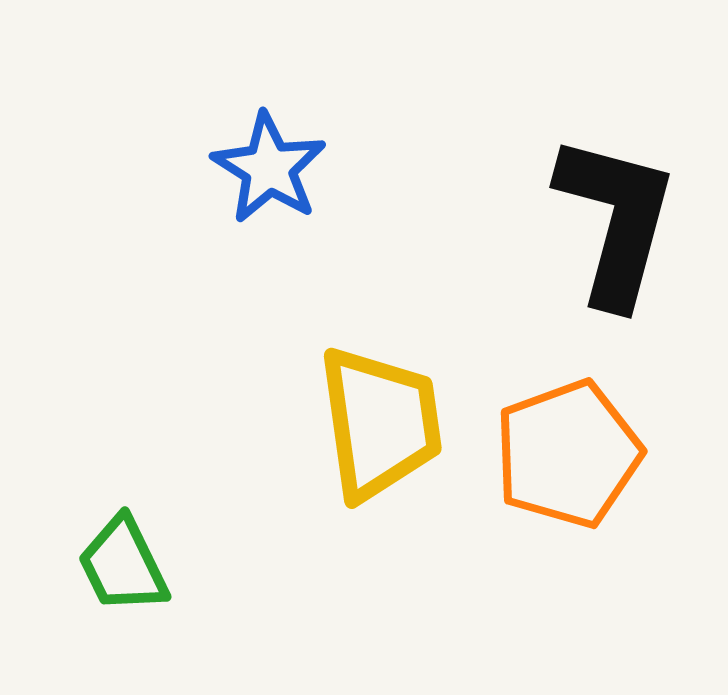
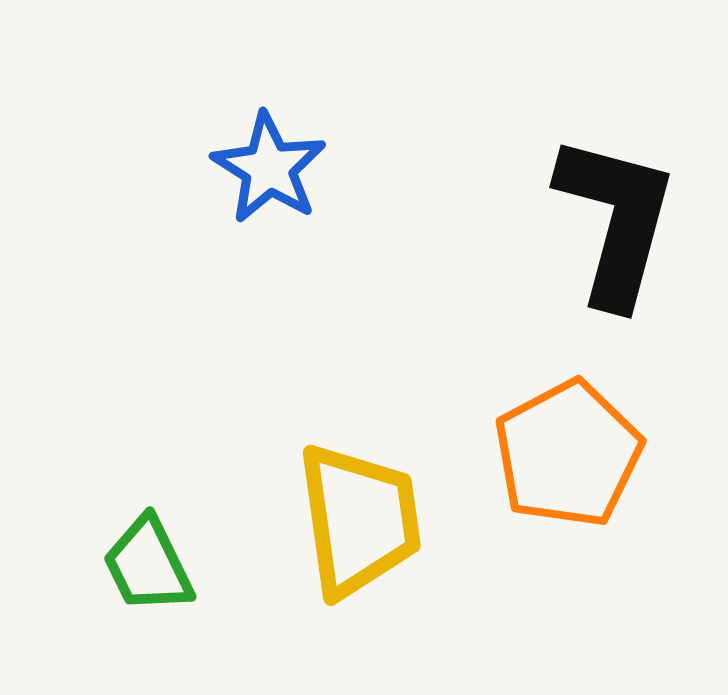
yellow trapezoid: moved 21 px left, 97 px down
orange pentagon: rotated 8 degrees counterclockwise
green trapezoid: moved 25 px right
